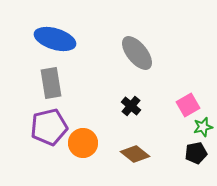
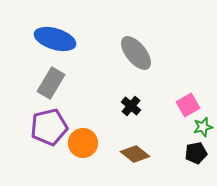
gray ellipse: moved 1 px left
gray rectangle: rotated 40 degrees clockwise
